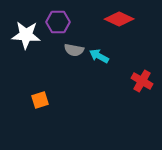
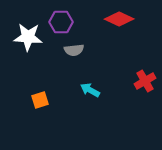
purple hexagon: moved 3 px right
white star: moved 2 px right, 2 px down
gray semicircle: rotated 18 degrees counterclockwise
cyan arrow: moved 9 px left, 34 px down
red cross: moved 3 px right; rotated 30 degrees clockwise
